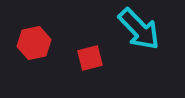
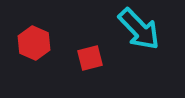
red hexagon: rotated 24 degrees counterclockwise
